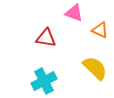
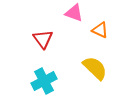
red triangle: moved 3 px left, 1 px down; rotated 45 degrees clockwise
